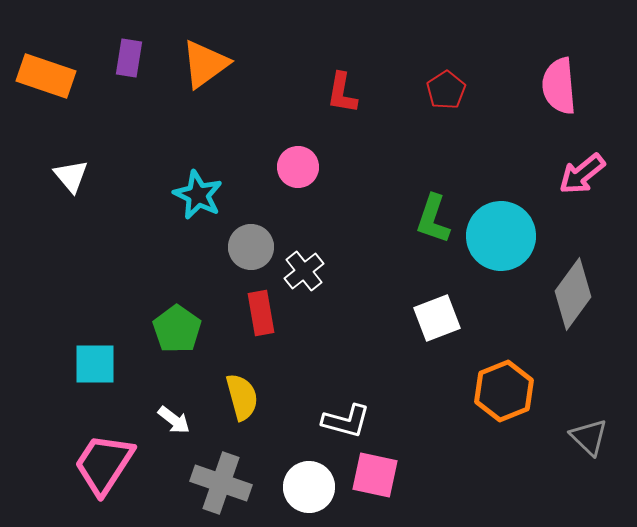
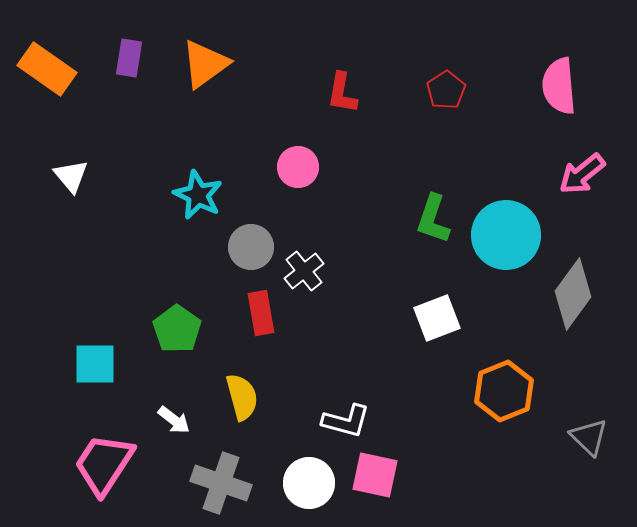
orange rectangle: moved 1 px right, 7 px up; rotated 16 degrees clockwise
cyan circle: moved 5 px right, 1 px up
white circle: moved 4 px up
